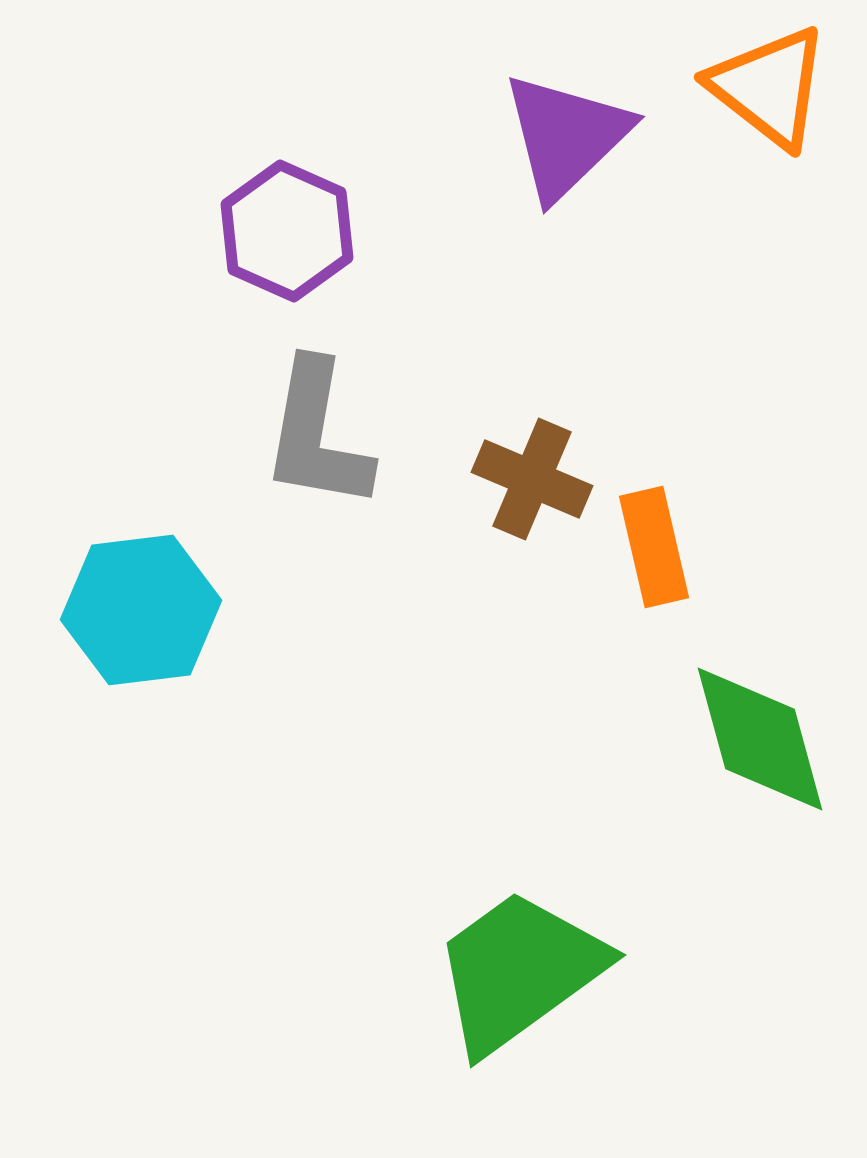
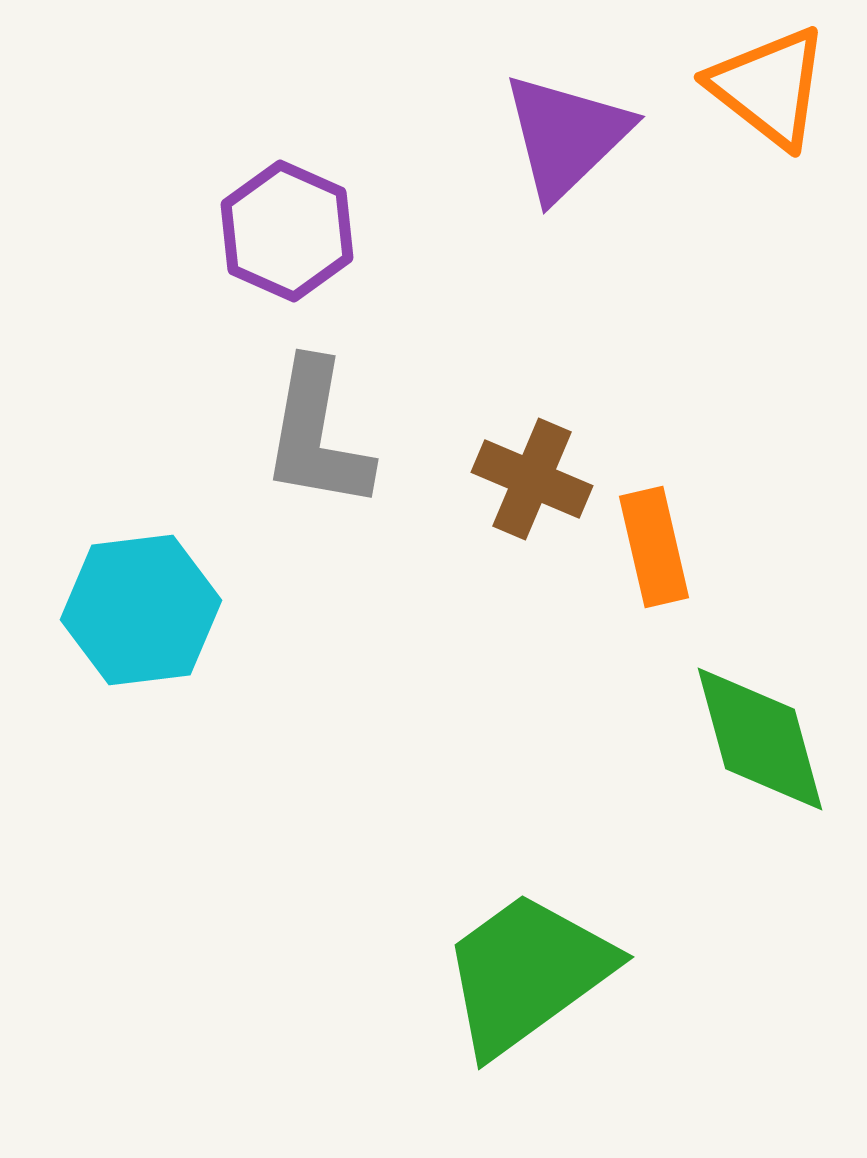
green trapezoid: moved 8 px right, 2 px down
